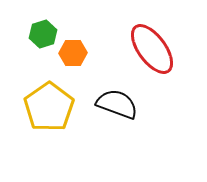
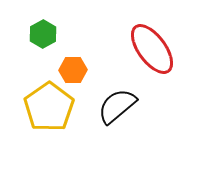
green hexagon: rotated 12 degrees counterclockwise
orange hexagon: moved 17 px down
black semicircle: moved 2 px down; rotated 60 degrees counterclockwise
